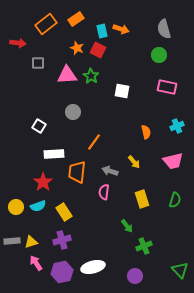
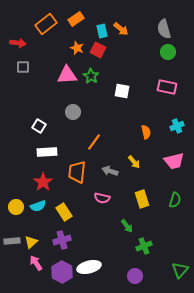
orange arrow at (121, 29): rotated 21 degrees clockwise
green circle at (159, 55): moved 9 px right, 3 px up
gray square at (38, 63): moved 15 px left, 4 px down
white rectangle at (54, 154): moved 7 px left, 2 px up
pink trapezoid at (173, 161): moved 1 px right
pink semicircle at (104, 192): moved 2 px left, 6 px down; rotated 84 degrees counterclockwise
yellow triangle at (31, 242): rotated 24 degrees counterclockwise
white ellipse at (93, 267): moved 4 px left
green triangle at (180, 270): rotated 24 degrees clockwise
purple hexagon at (62, 272): rotated 20 degrees counterclockwise
